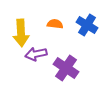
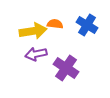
yellow arrow: moved 12 px right, 2 px up; rotated 96 degrees counterclockwise
